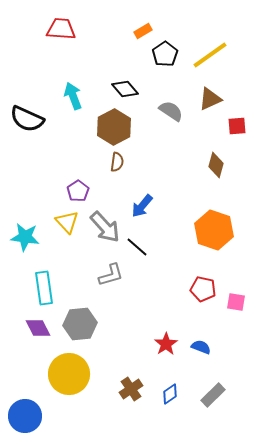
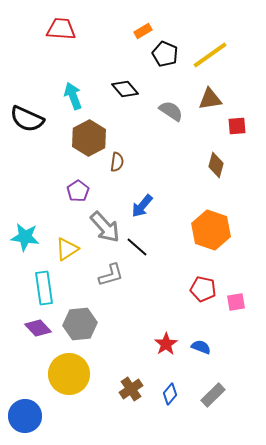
black pentagon: rotated 15 degrees counterclockwise
brown triangle: rotated 15 degrees clockwise
brown hexagon: moved 25 px left, 11 px down
yellow triangle: moved 27 px down; rotated 40 degrees clockwise
orange hexagon: moved 3 px left
pink square: rotated 18 degrees counterclockwise
purple diamond: rotated 16 degrees counterclockwise
blue diamond: rotated 15 degrees counterclockwise
